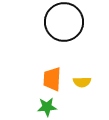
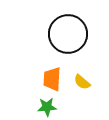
black circle: moved 4 px right, 12 px down
yellow semicircle: rotated 42 degrees clockwise
